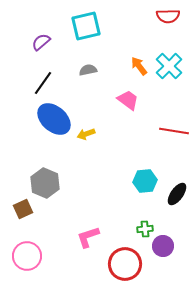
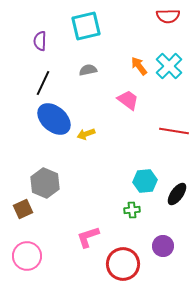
purple semicircle: moved 1 px left, 1 px up; rotated 48 degrees counterclockwise
black line: rotated 10 degrees counterclockwise
green cross: moved 13 px left, 19 px up
red circle: moved 2 px left
